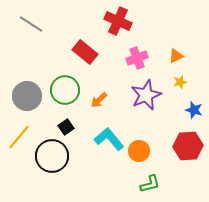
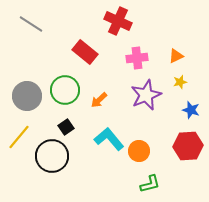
pink cross: rotated 15 degrees clockwise
blue star: moved 3 px left
